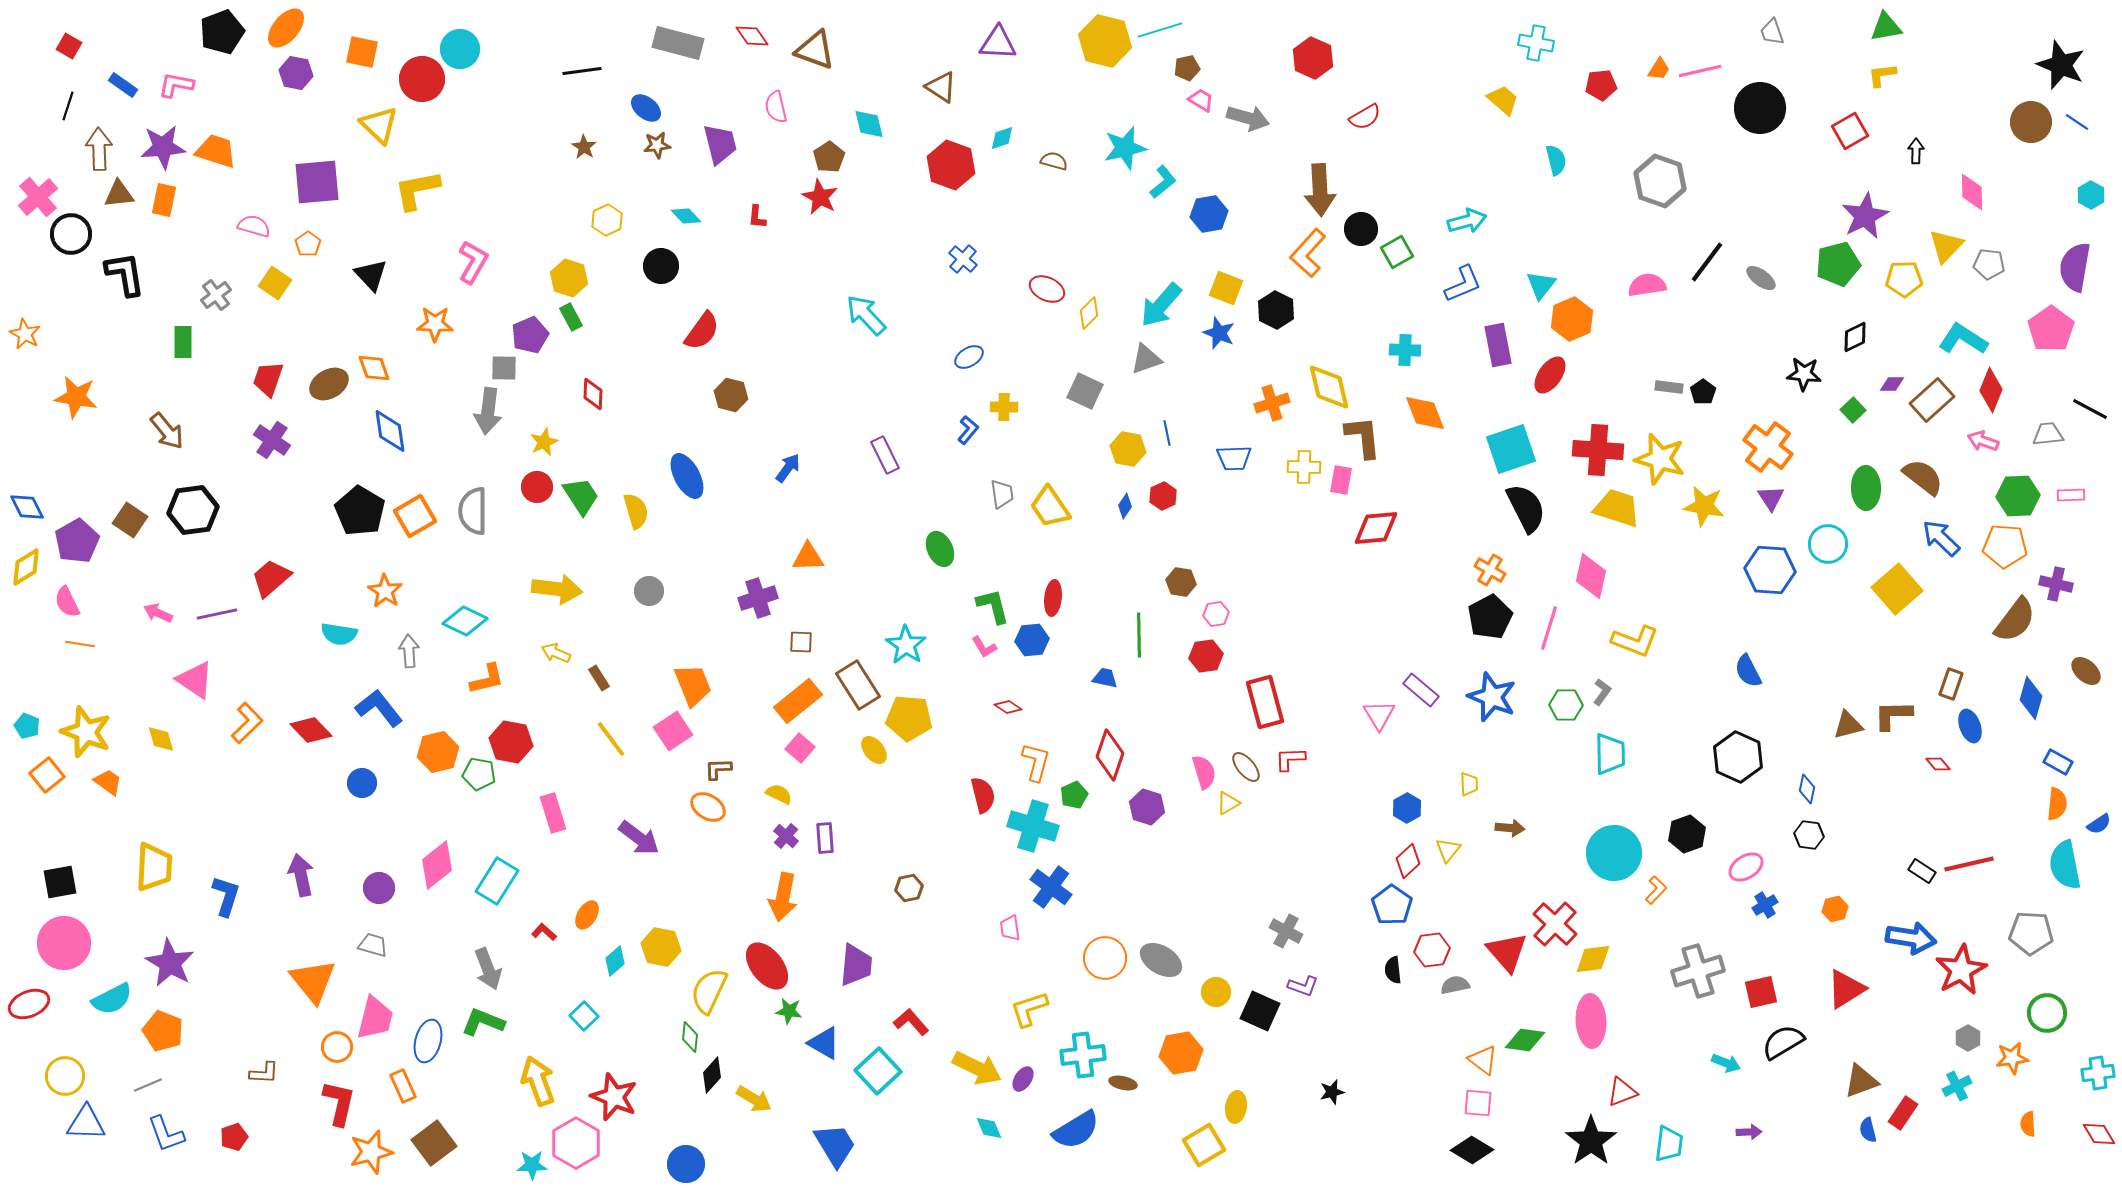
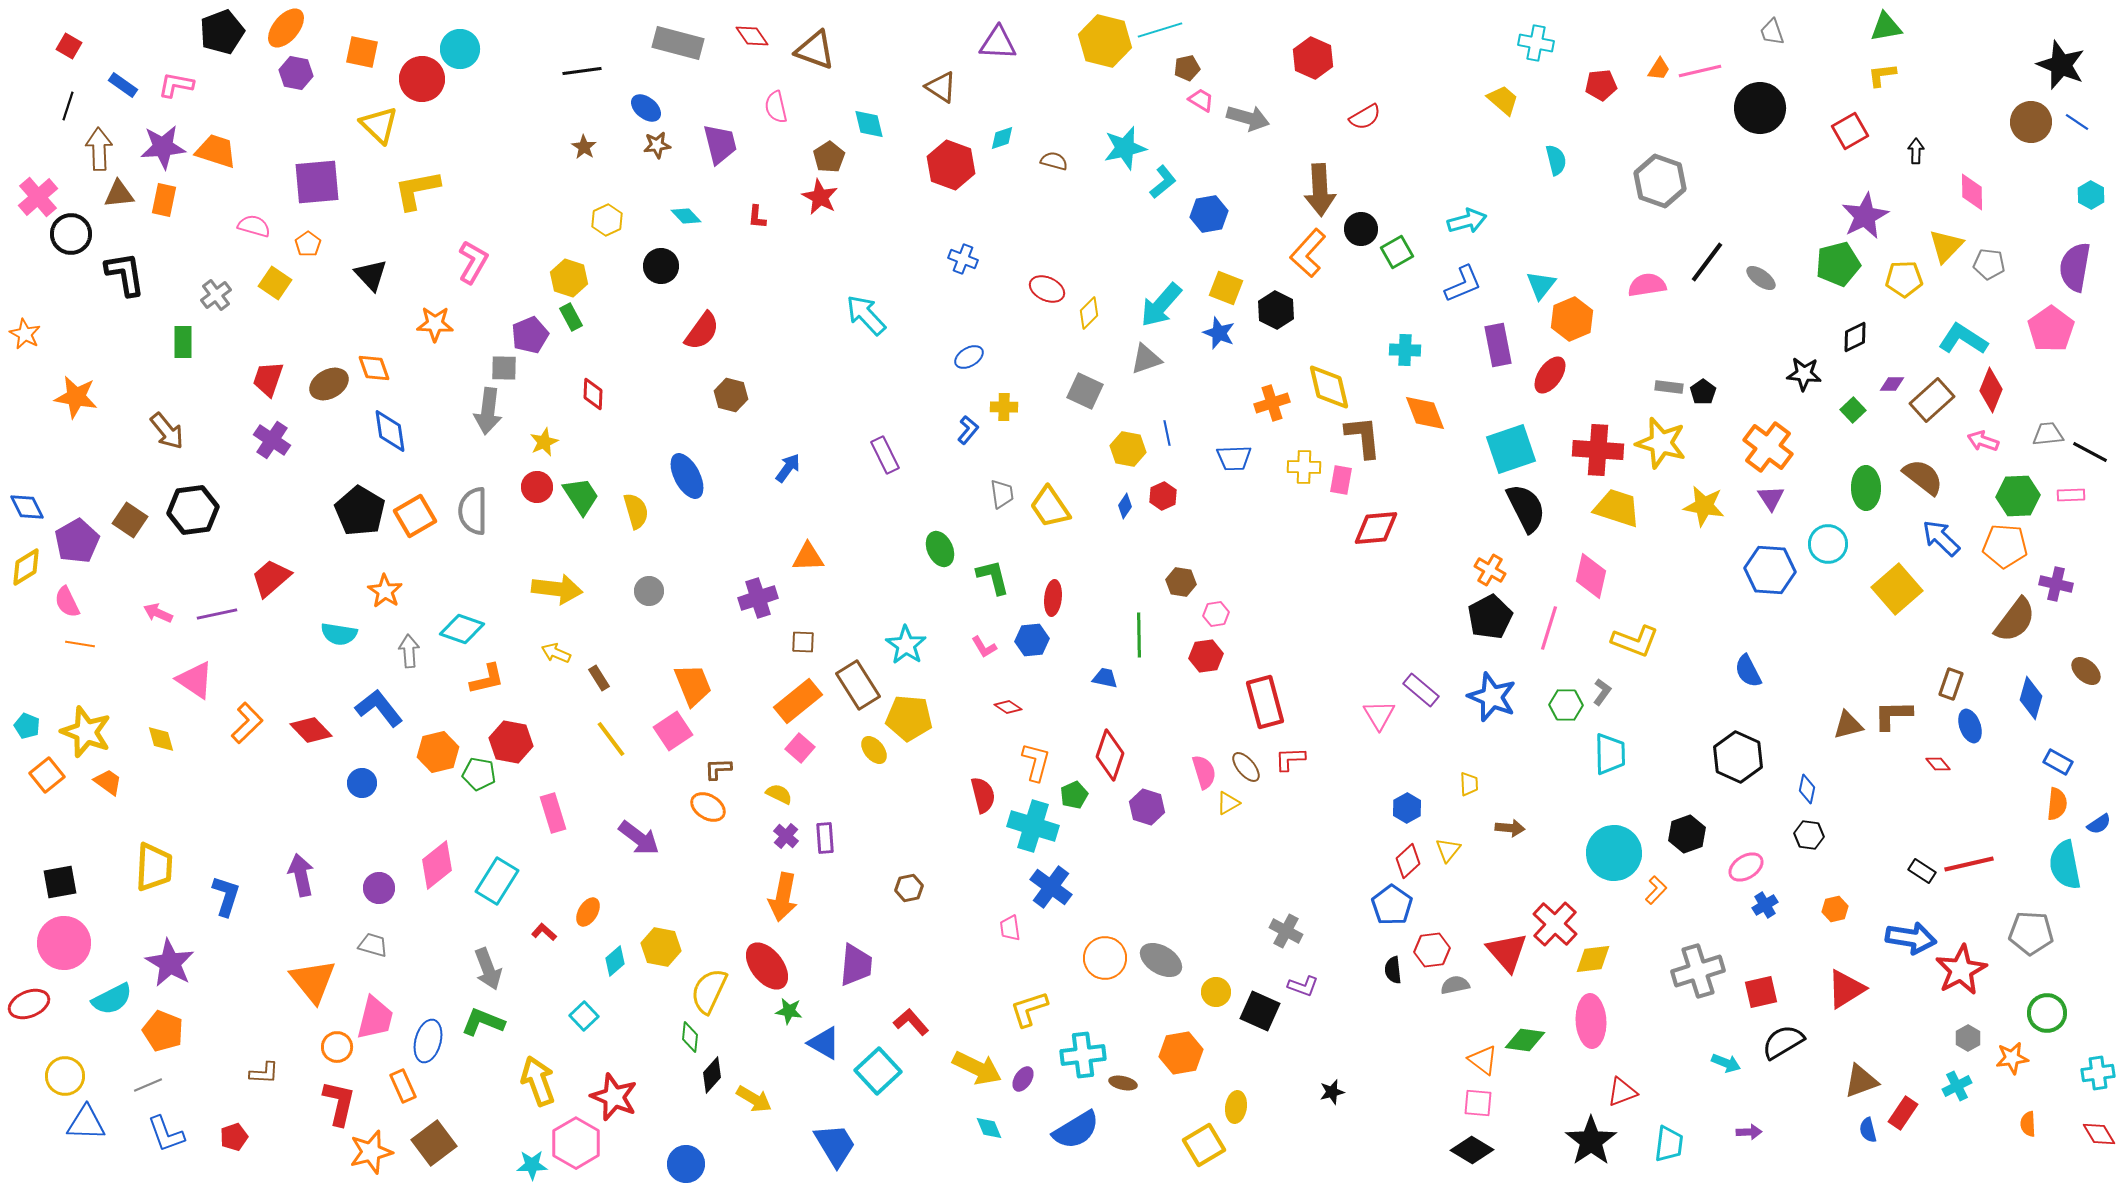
blue cross at (963, 259): rotated 20 degrees counterclockwise
black line at (2090, 409): moved 43 px down
yellow star at (1660, 459): moved 1 px right, 16 px up
green L-shape at (993, 606): moved 29 px up
cyan diamond at (465, 621): moved 3 px left, 8 px down; rotated 6 degrees counterclockwise
brown square at (801, 642): moved 2 px right
orange ellipse at (587, 915): moved 1 px right, 3 px up
